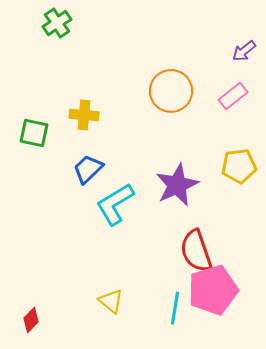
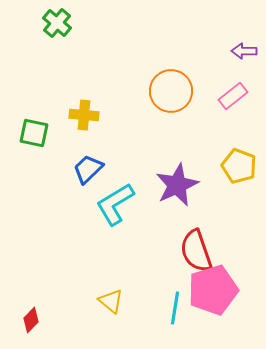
green cross: rotated 16 degrees counterclockwise
purple arrow: rotated 40 degrees clockwise
yellow pentagon: rotated 28 degrees clockwise
